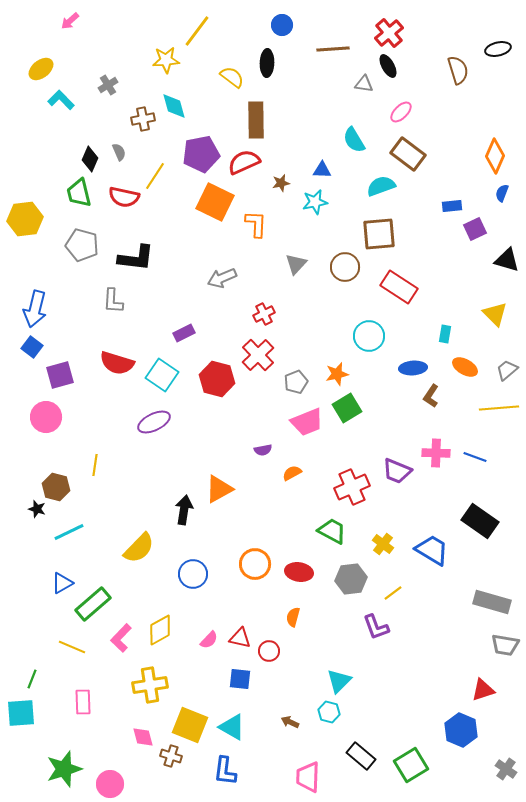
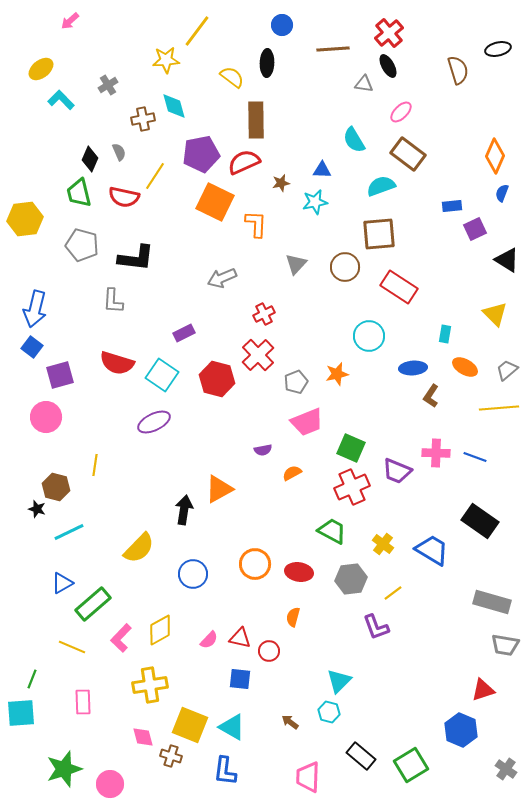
black triangle at (507, 260): rotated 16 degrees clockwise
green square at (347, 408): moved 4 px right, 40 px down; rotated 36 degrees counterclockwise
brown arrow at (290, 722): rotated 12 degrees clockwise
